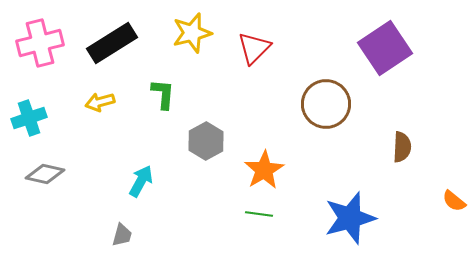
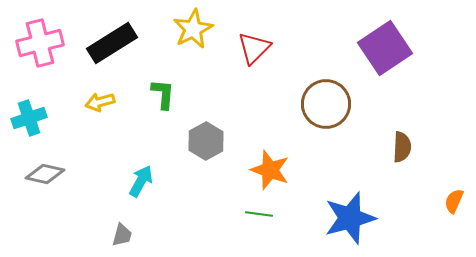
yellow star: moved 1 px right, 4 px up; rotated 12 degrees counterclockwise
orange star: moved 6 px right; rotated 21 degrees counterclockwise
orange semicircle: rotated 75 degrees clockwise
